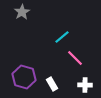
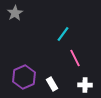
gray star: moved 7 px left, 1 px down
cyan line: moved 1 px right, 3 px up; rotated 14 degrees counterclockwise
pink line: rotated 18 degrees clockwise
purple hexagon: rotated 20 degrees clockwise
